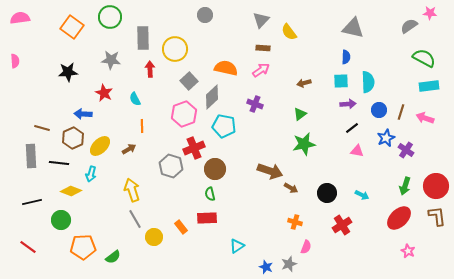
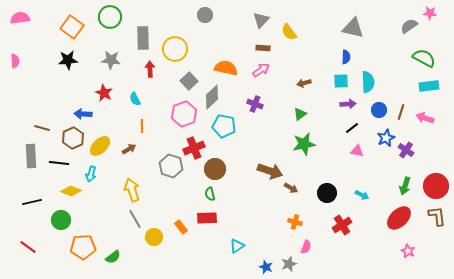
black star at (68, 72): moved 12 px up
